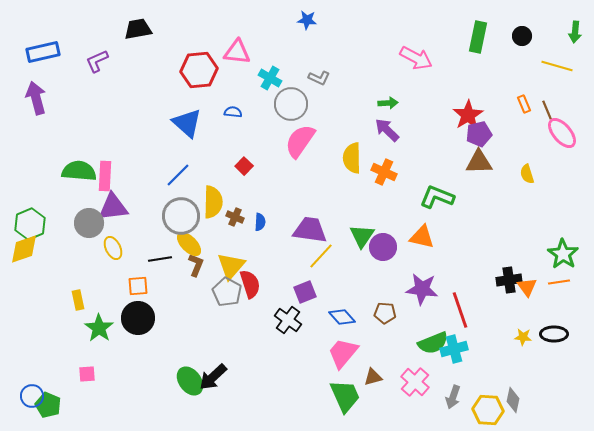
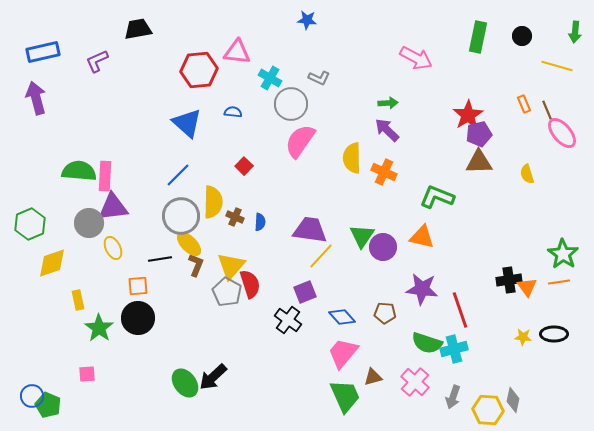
yellow diamond at (24, 249): moved 28 px right, 14 px down
green semicircle at (433, 343): moved 6 px left; rotated 40 degrees clockwise
green ellipse at (190, 381): moved 5 px left, 2 px down
